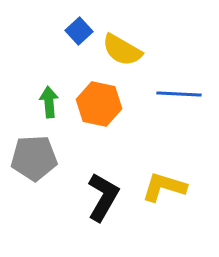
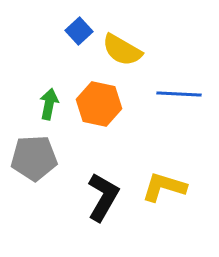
green arrow: moved 2 px down; rotated 16 degrees clockwise
